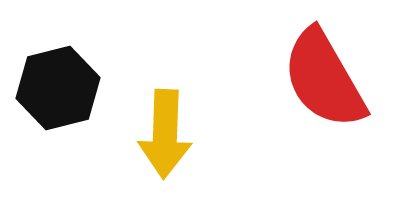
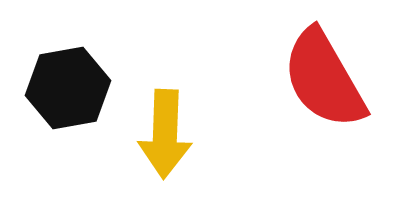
black hexagon: moved 10 px right; rotated 4 degrees clockwise
